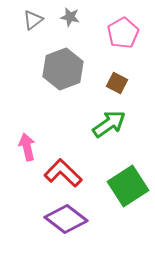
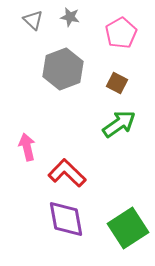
gray triangle: rotated 40 degrees counterclockwise
pink pentagon: moved 2 px left
green arrow: moved 10 px right
red L-shape: moved 4 px right
green square: moved 42 px down
purple diamond: rotated 42 degrees clockwise
